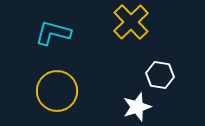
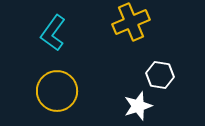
yellow cross: rotated 21 degrees clockwise
cyan L-shape: rotated 69 degrees counterclockwise
white star: moved 1 px right, 1 px up
